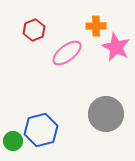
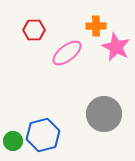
red hexagon: rotated 20 degrees clockwise
gray circle: moved 2 px left
blue hexagon: moved 2 px right, 5 px down
